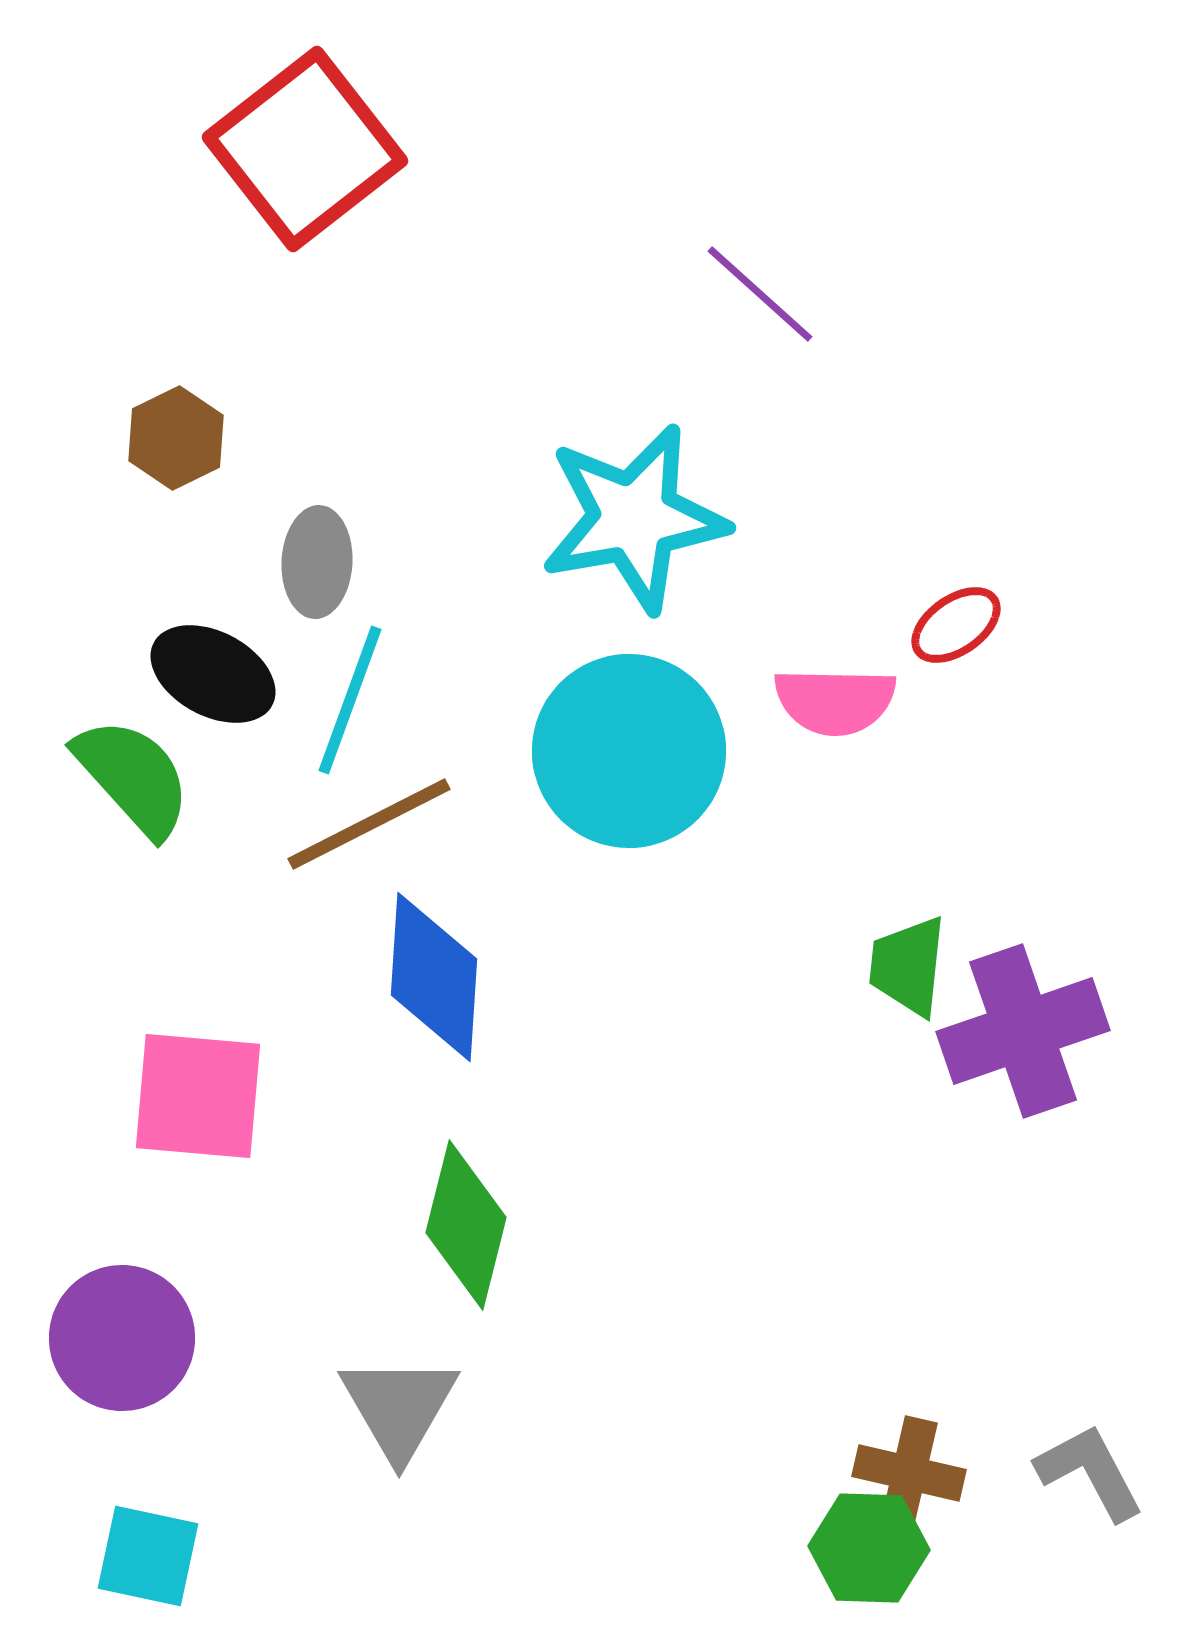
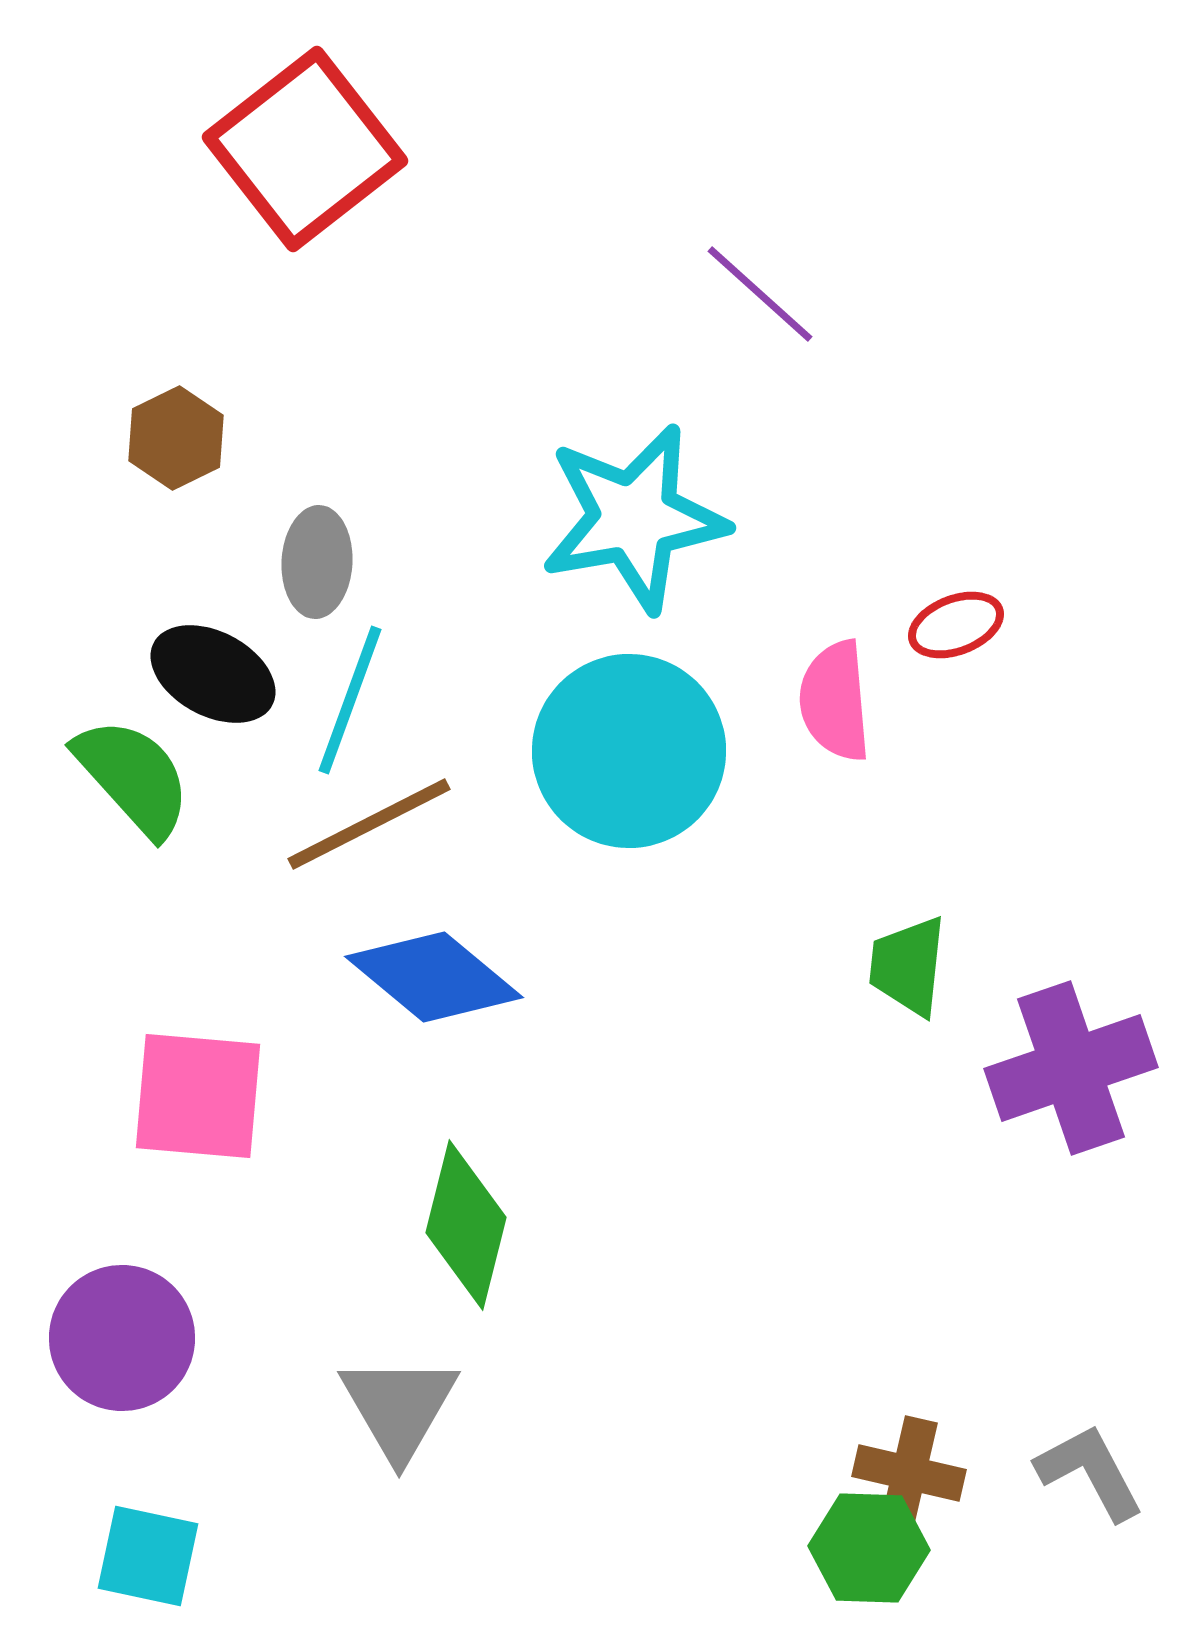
red ellipse: rotated 14 degrees clockwise
pink semicircle: rotated 84 degrees clockwise
blue diamond: rotated 54 degrees counterclockwise
purple cross: moved 48 px right, 37 px down
